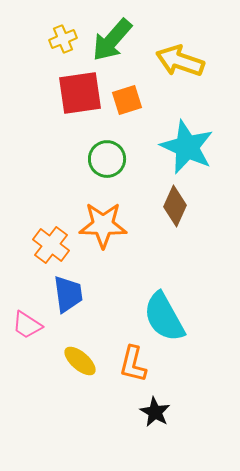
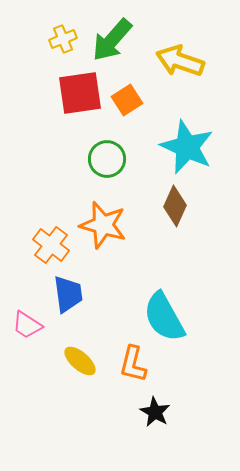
orange square: rotated 16 degrees counterclockwise
orange star: rotated 15 degrees clockwise
